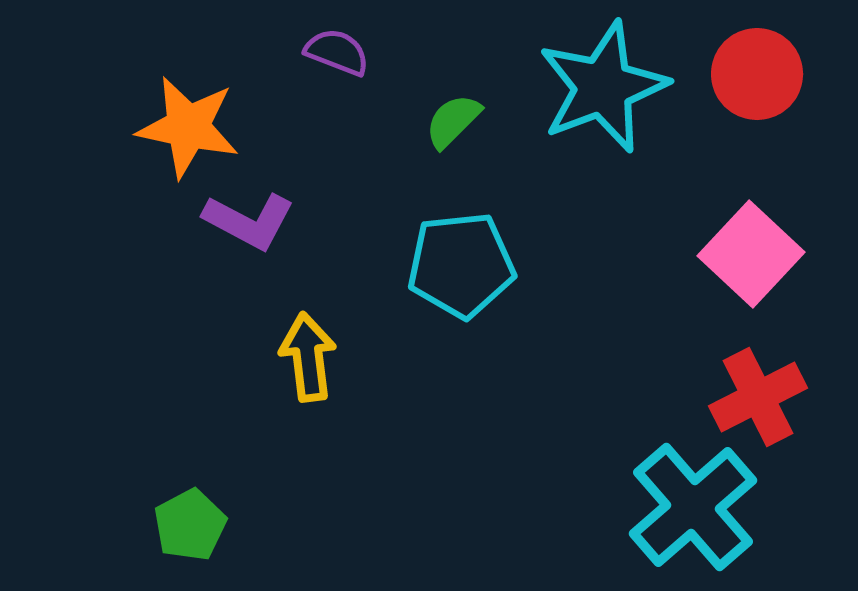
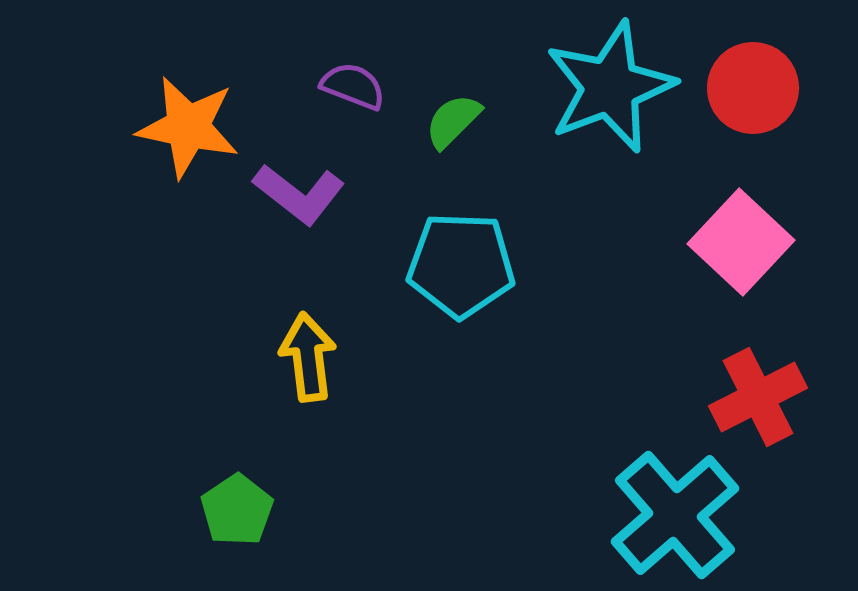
purple semicircle: moved 16 px right, 34 px down
red circle: moved 4 px left, 14 px down
cyan star: moved 7 px right
purple L-shape: moved 50 px right, 27 px up; rotated 10 degrees clockwise
pink square: moved 10 px left, 12 px up
cyan pentagon: rotated 8 degrees clockwise
cyan cross: moved 18 px left, 8 px down
green pentagon: moved 47 px right, 15 px up; rotated 6 degrees counterclockwise
